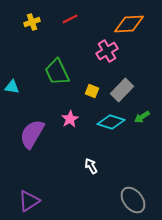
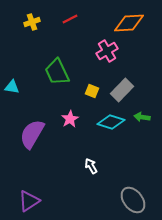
orange diamond: moved 1 px up
green arrow: rotated 42 degrees clockwise
